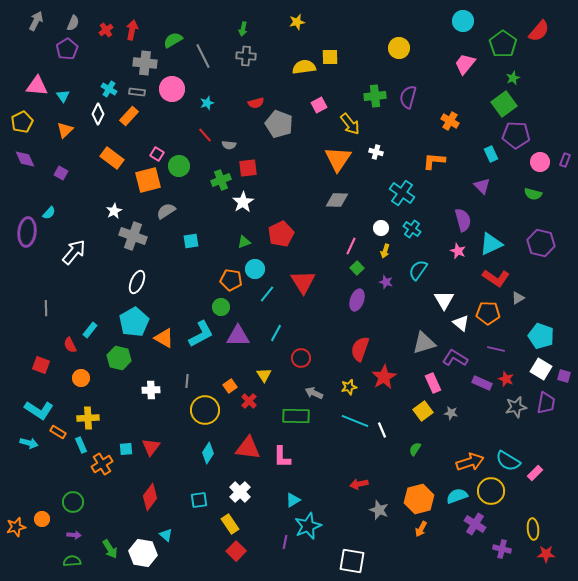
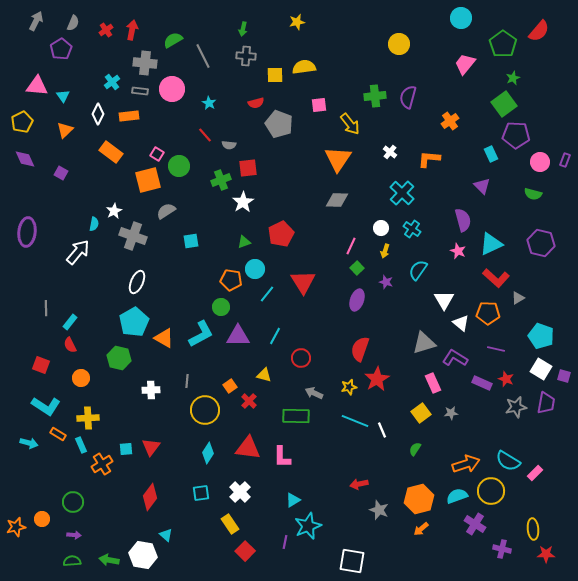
cyan circle at (463, 21): moved 2 px left, 3 px up
yellow circle at (399, 48): moved 4 px up
purple pentagon at (67, 49): moved 6 px left
yellow square at (330, 57): moved 55 px left, 18 px down
cyan cross at (109, 89): moved 3 px right, 7 px up; rotated 21 degrees clockwise
gray rectangle at (137, 92): moved 3 px right, 1 px up
cyan star at (207, 103): moved 2 px right; rotated 24 degrees counterclockwise
pink square at (319, 105): rotated 21 degrees clockwise
orange rectangle at (129, 116): rotated 42 degrees clockwise
orange cross at (450, 121): rotated 24 degrees clockwise
white cross at (376, 152): moved 14 px right; rotated 24 degrees clockwise
orange rectangle at (112, 158): moved 1 px left, 6 px up
orange L-shape at (434, 161): moved 5 px left, 2 px up
cyan cross at (402, 193): rotated 10 degrees clockwise
cyan semicircle at (49, 213): moved 45 px right, 11 px down; rotated 32 degrees counterclockwise
white arrow at (74, 252): moved 4 px right
red L-shape at (496, 278): rotated 8 degrees clockwise
cyan rectangle at (90, 330): moved 20 px left, 8 px up
cyan line at (276, 333): moved 1 px left, 3 px down
yellow triangle at (264, 375): rotated 42 degrees counterclockwise
red star at (384, 377): moved 7 px left, 2 px down
cyan L-shape at (39, 410): moved 7 px right, 4 px up
yellow square at (423, 411): moved 2 px left, 2 px down
gray star at (451, 413): rotated 16 degrees counterclockwise
orange rectangle at (58, 432): moved 2 px down
orange arrow at (470, 462): moved 4 px left, 2 px down
cyan square at (199, 500): moved 2 px right, 7 px up
orange arrow at (421, 529): rotated 21 degrees clockwise
green arrow at (110, 549): moved 1 px left, 11 px down; rotated 132 degrees clockwise
red square at (236, 551): moved 9 px right
white hexagon at (143, 553): moved 2 px down
